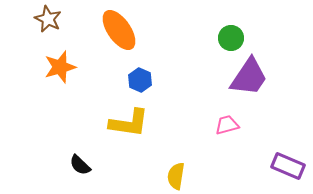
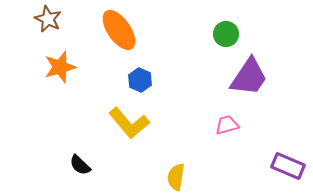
green circle: moved 5 px left, 4 px up
yellow L-shape: rotated 42 degrees clockwise
yellow semicircle: moved 1 px down
